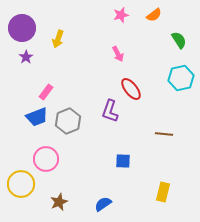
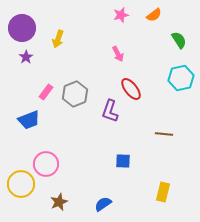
blue trapezoid: moved 8 px left, 3 px down
gray hexagon: moved 7 px right, 27 px up
pink circle: moved 5 px down
